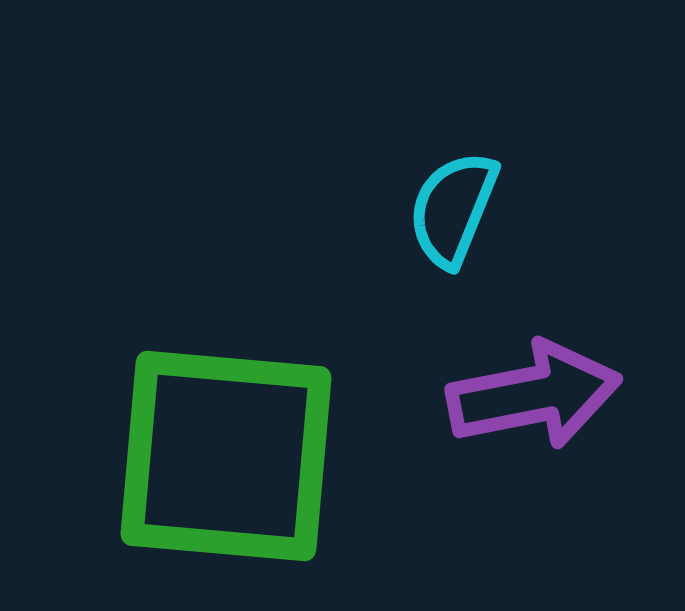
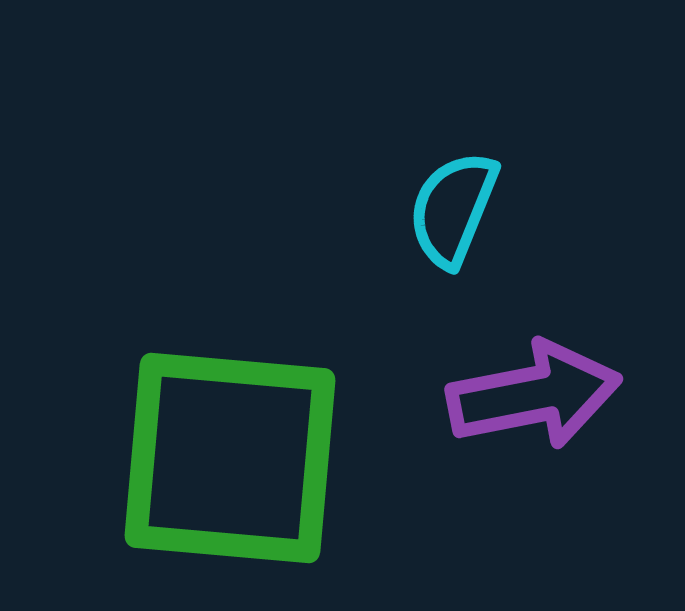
green square: moved 4 px right, 2 px down
